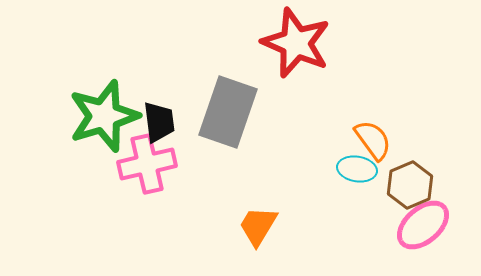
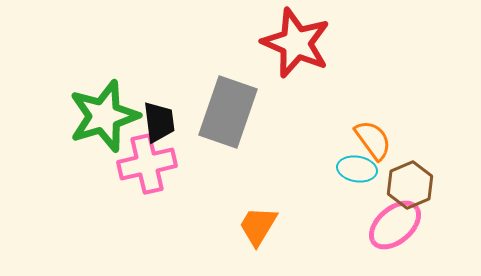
pink ellipse: moved 28 px left
